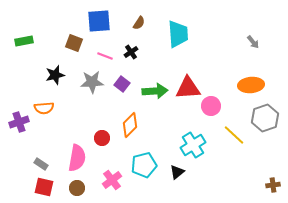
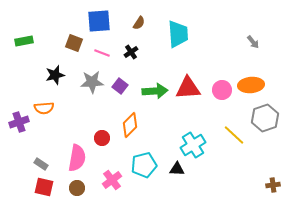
pink line: moved 3 px left, 3 px up
purple square: moved 2 px left, 2 px down
pink circle: moved 11 px right, 16 px up
black triangle: moved 3 px up; rotated 42 degrees clockwise
